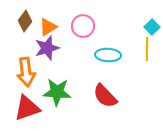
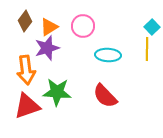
orange triangle: moved 1 px right
orange arrow: moved 2 px up
red triangle: moved 2 px up
